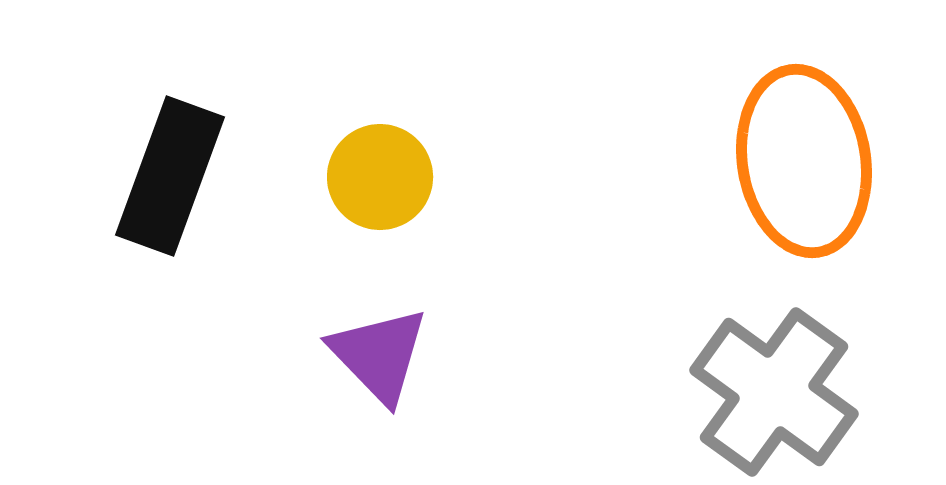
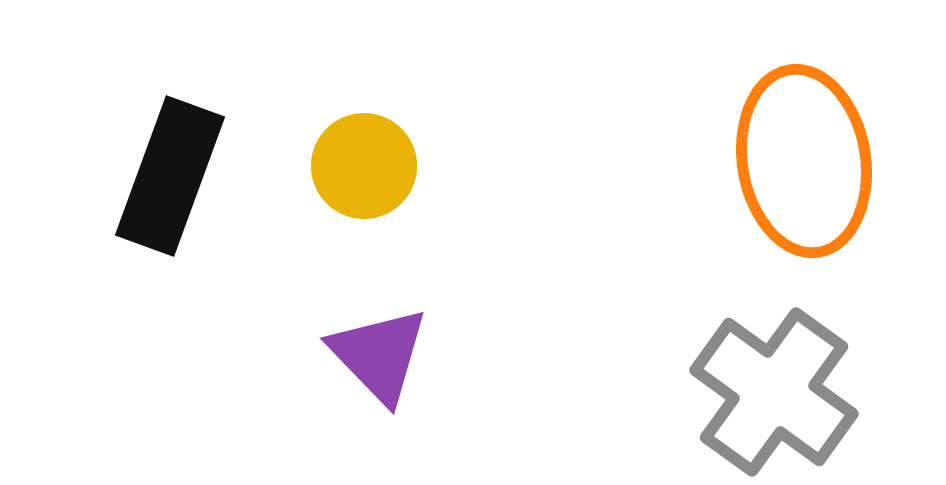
yellow circle: moved 16 px left, 11 px up
